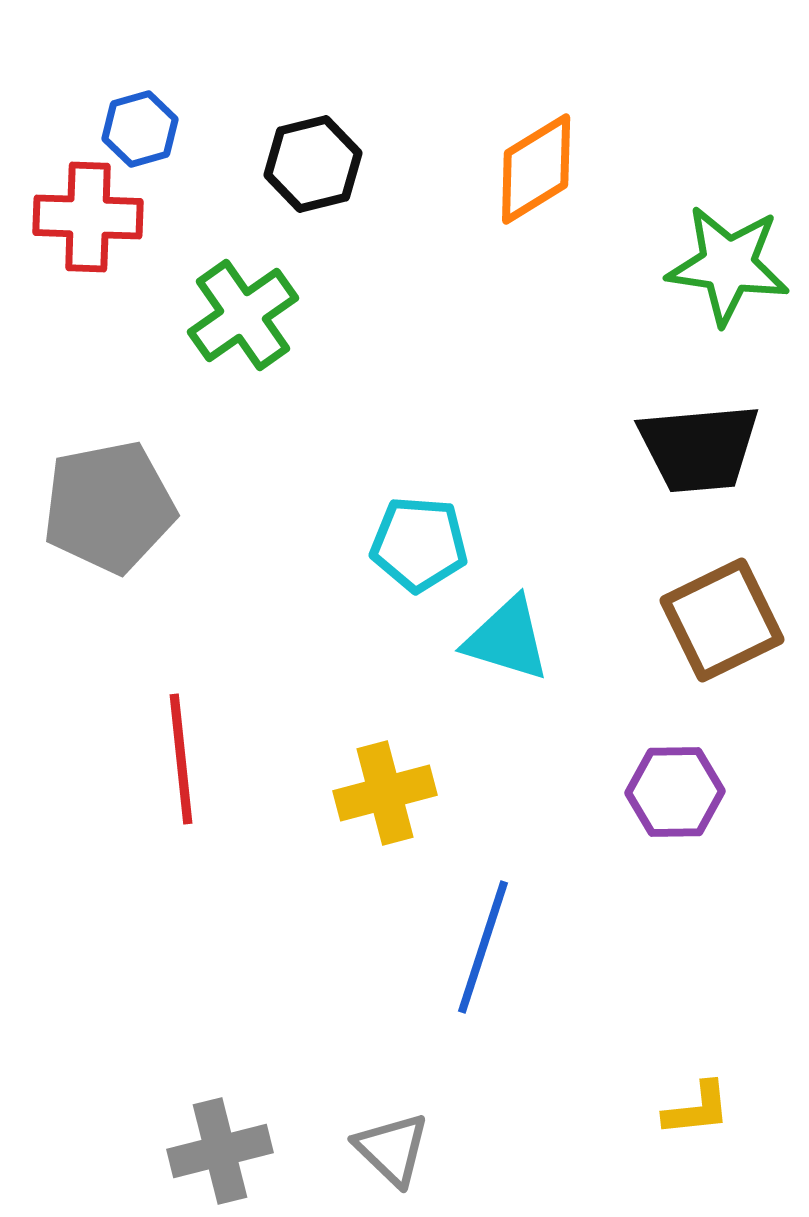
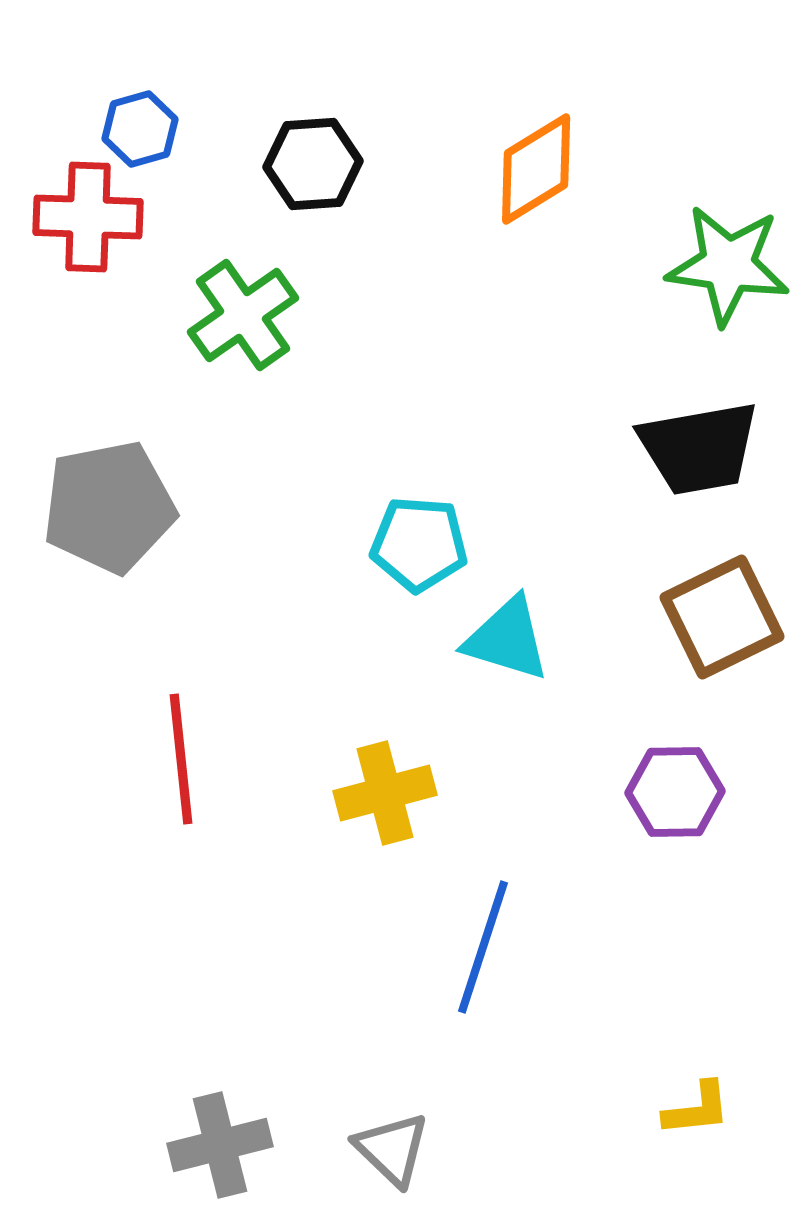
black hexagon: rotated 10 degrees clockwise
black trapezoid: rotated 5 degrees counterclockwise
brown square: moved 3 px up
gray cross: moved 6 px up
